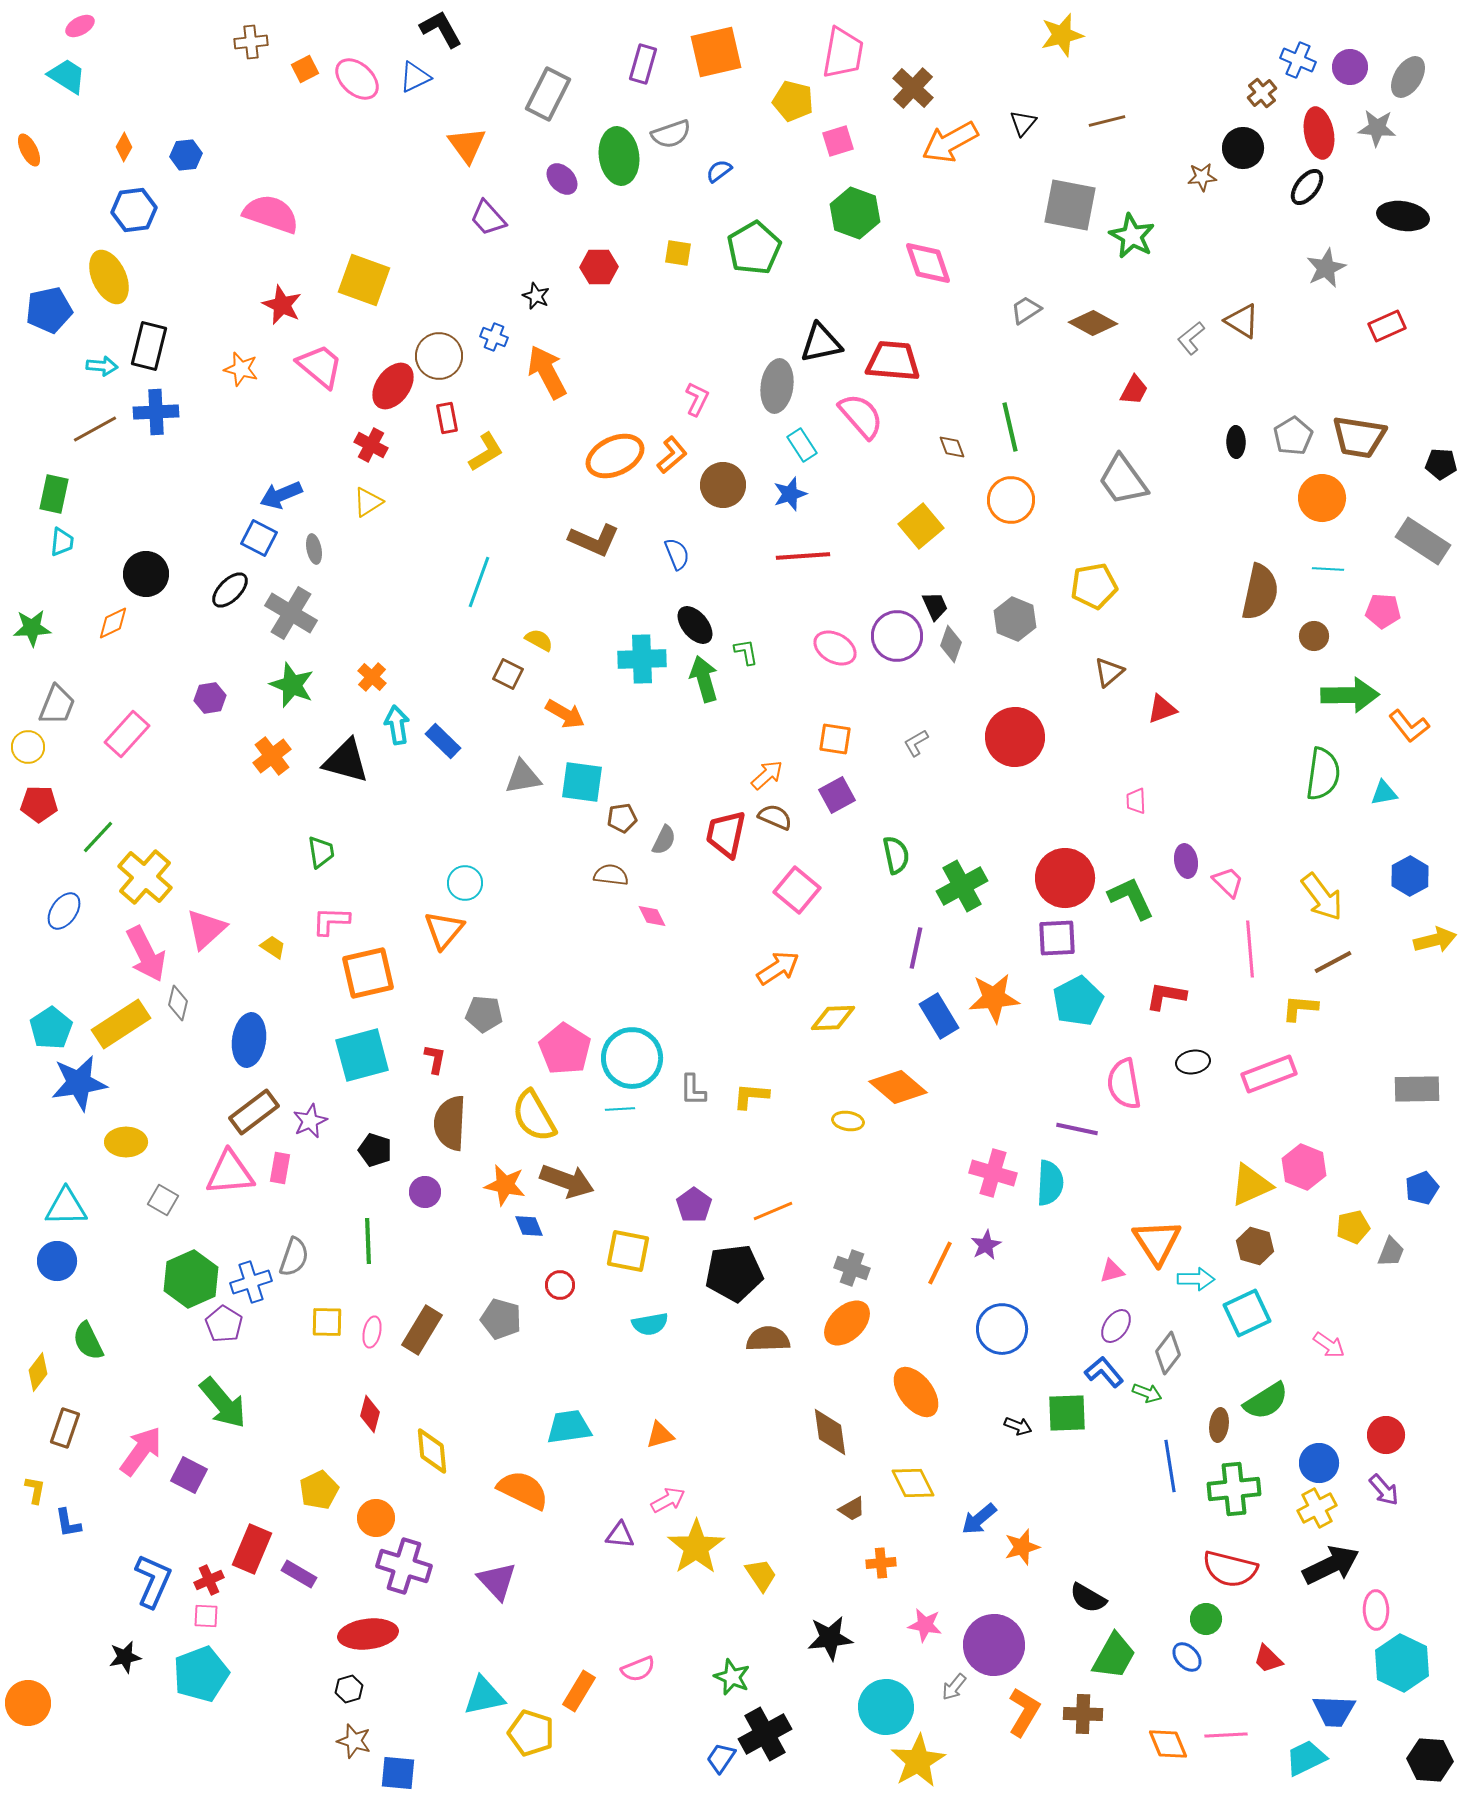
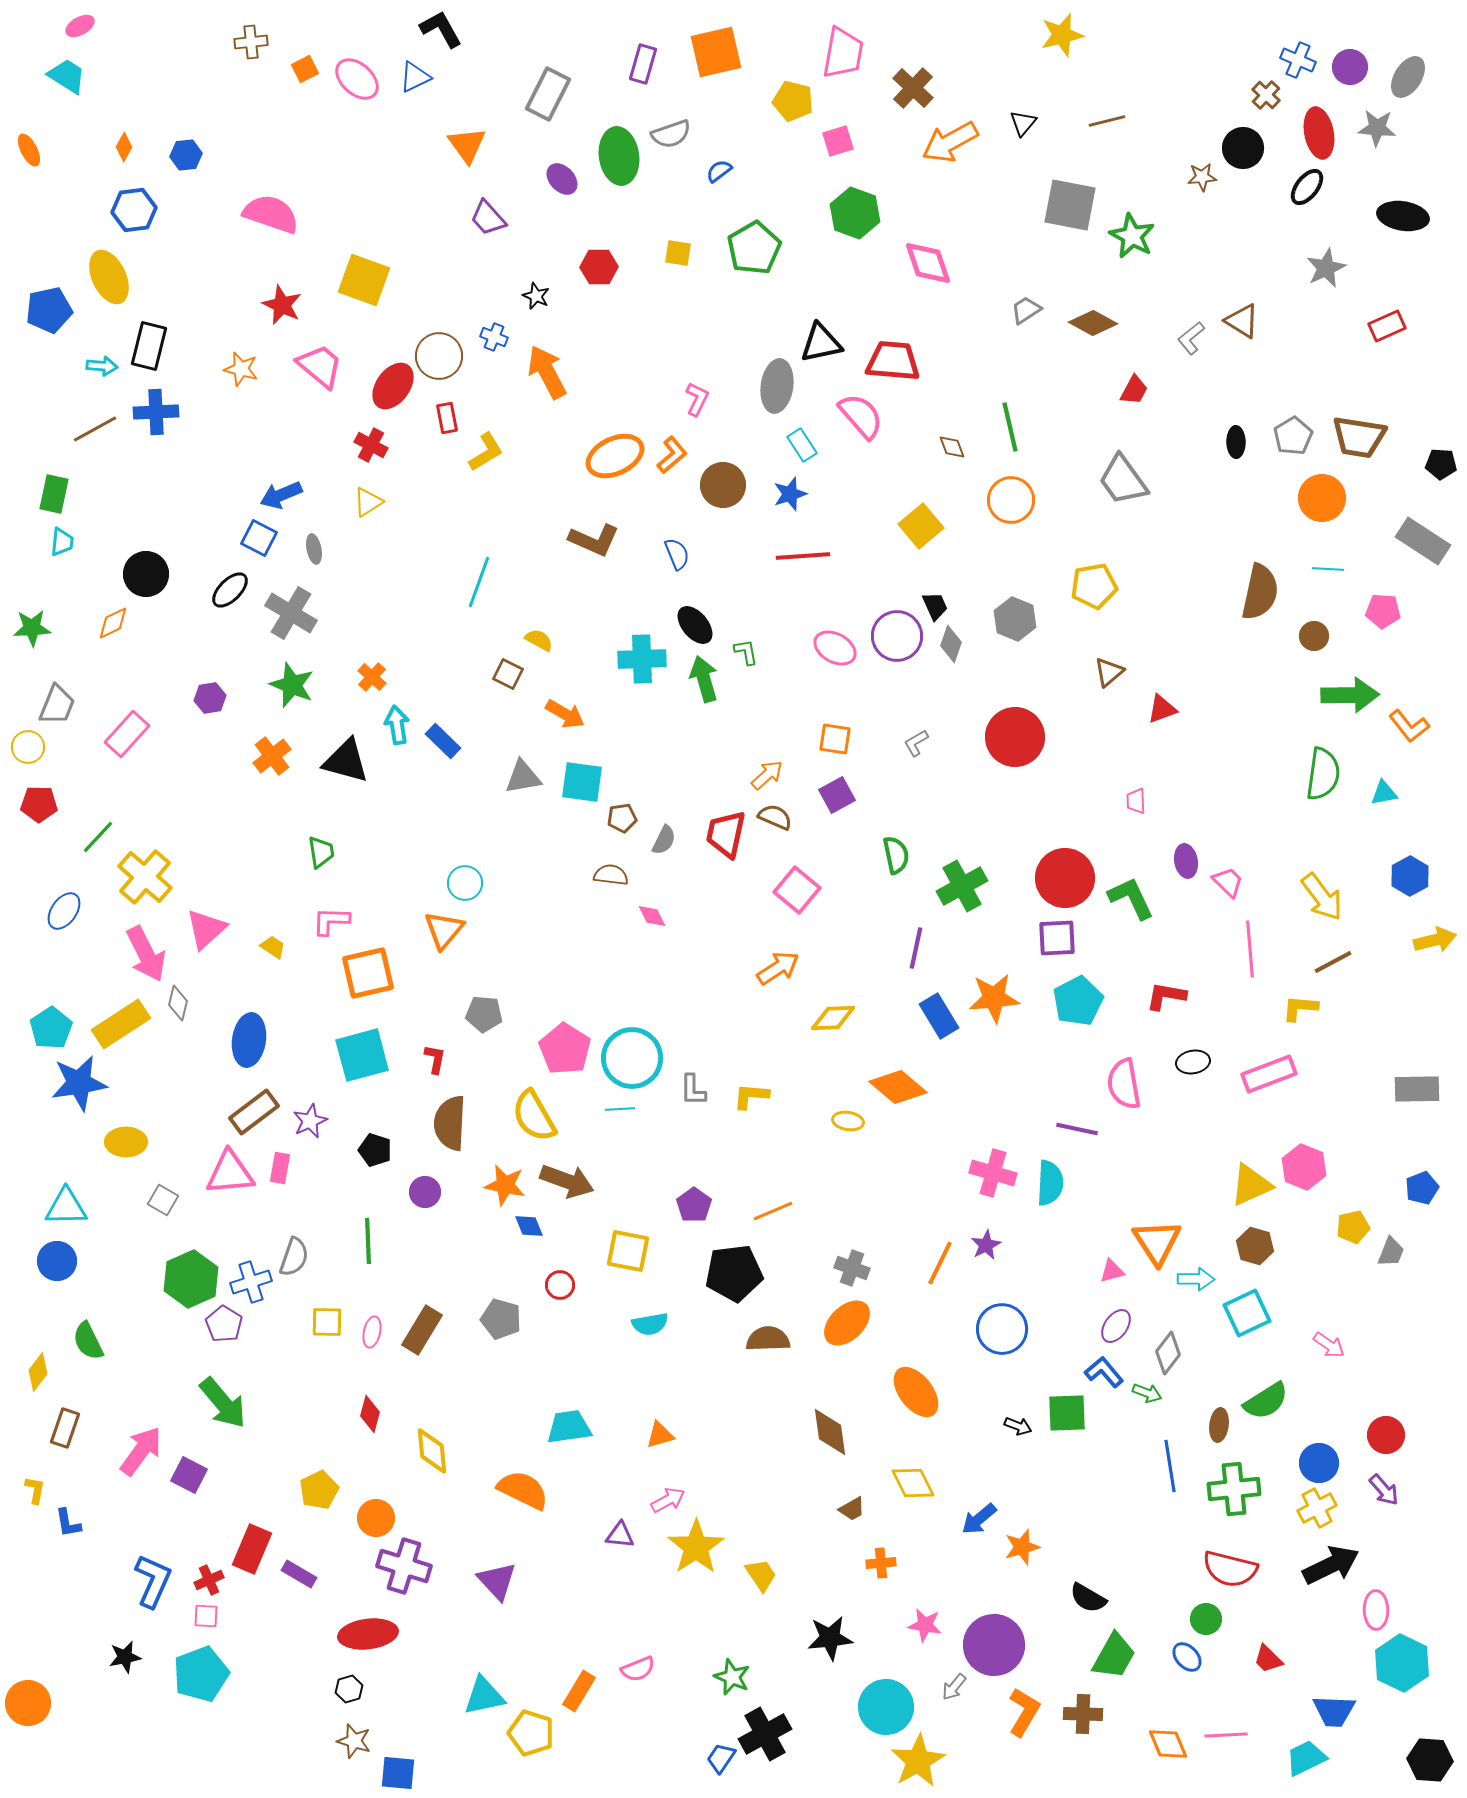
brown cross at (1262, 93): moved 4 px right, 2 px down; rotated 8 degrees counterclockwise
